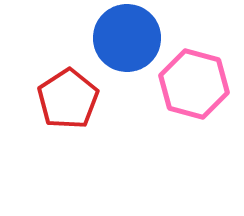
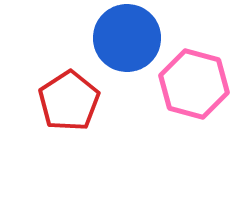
red pentagon: moved 1 px right, 2 px down
